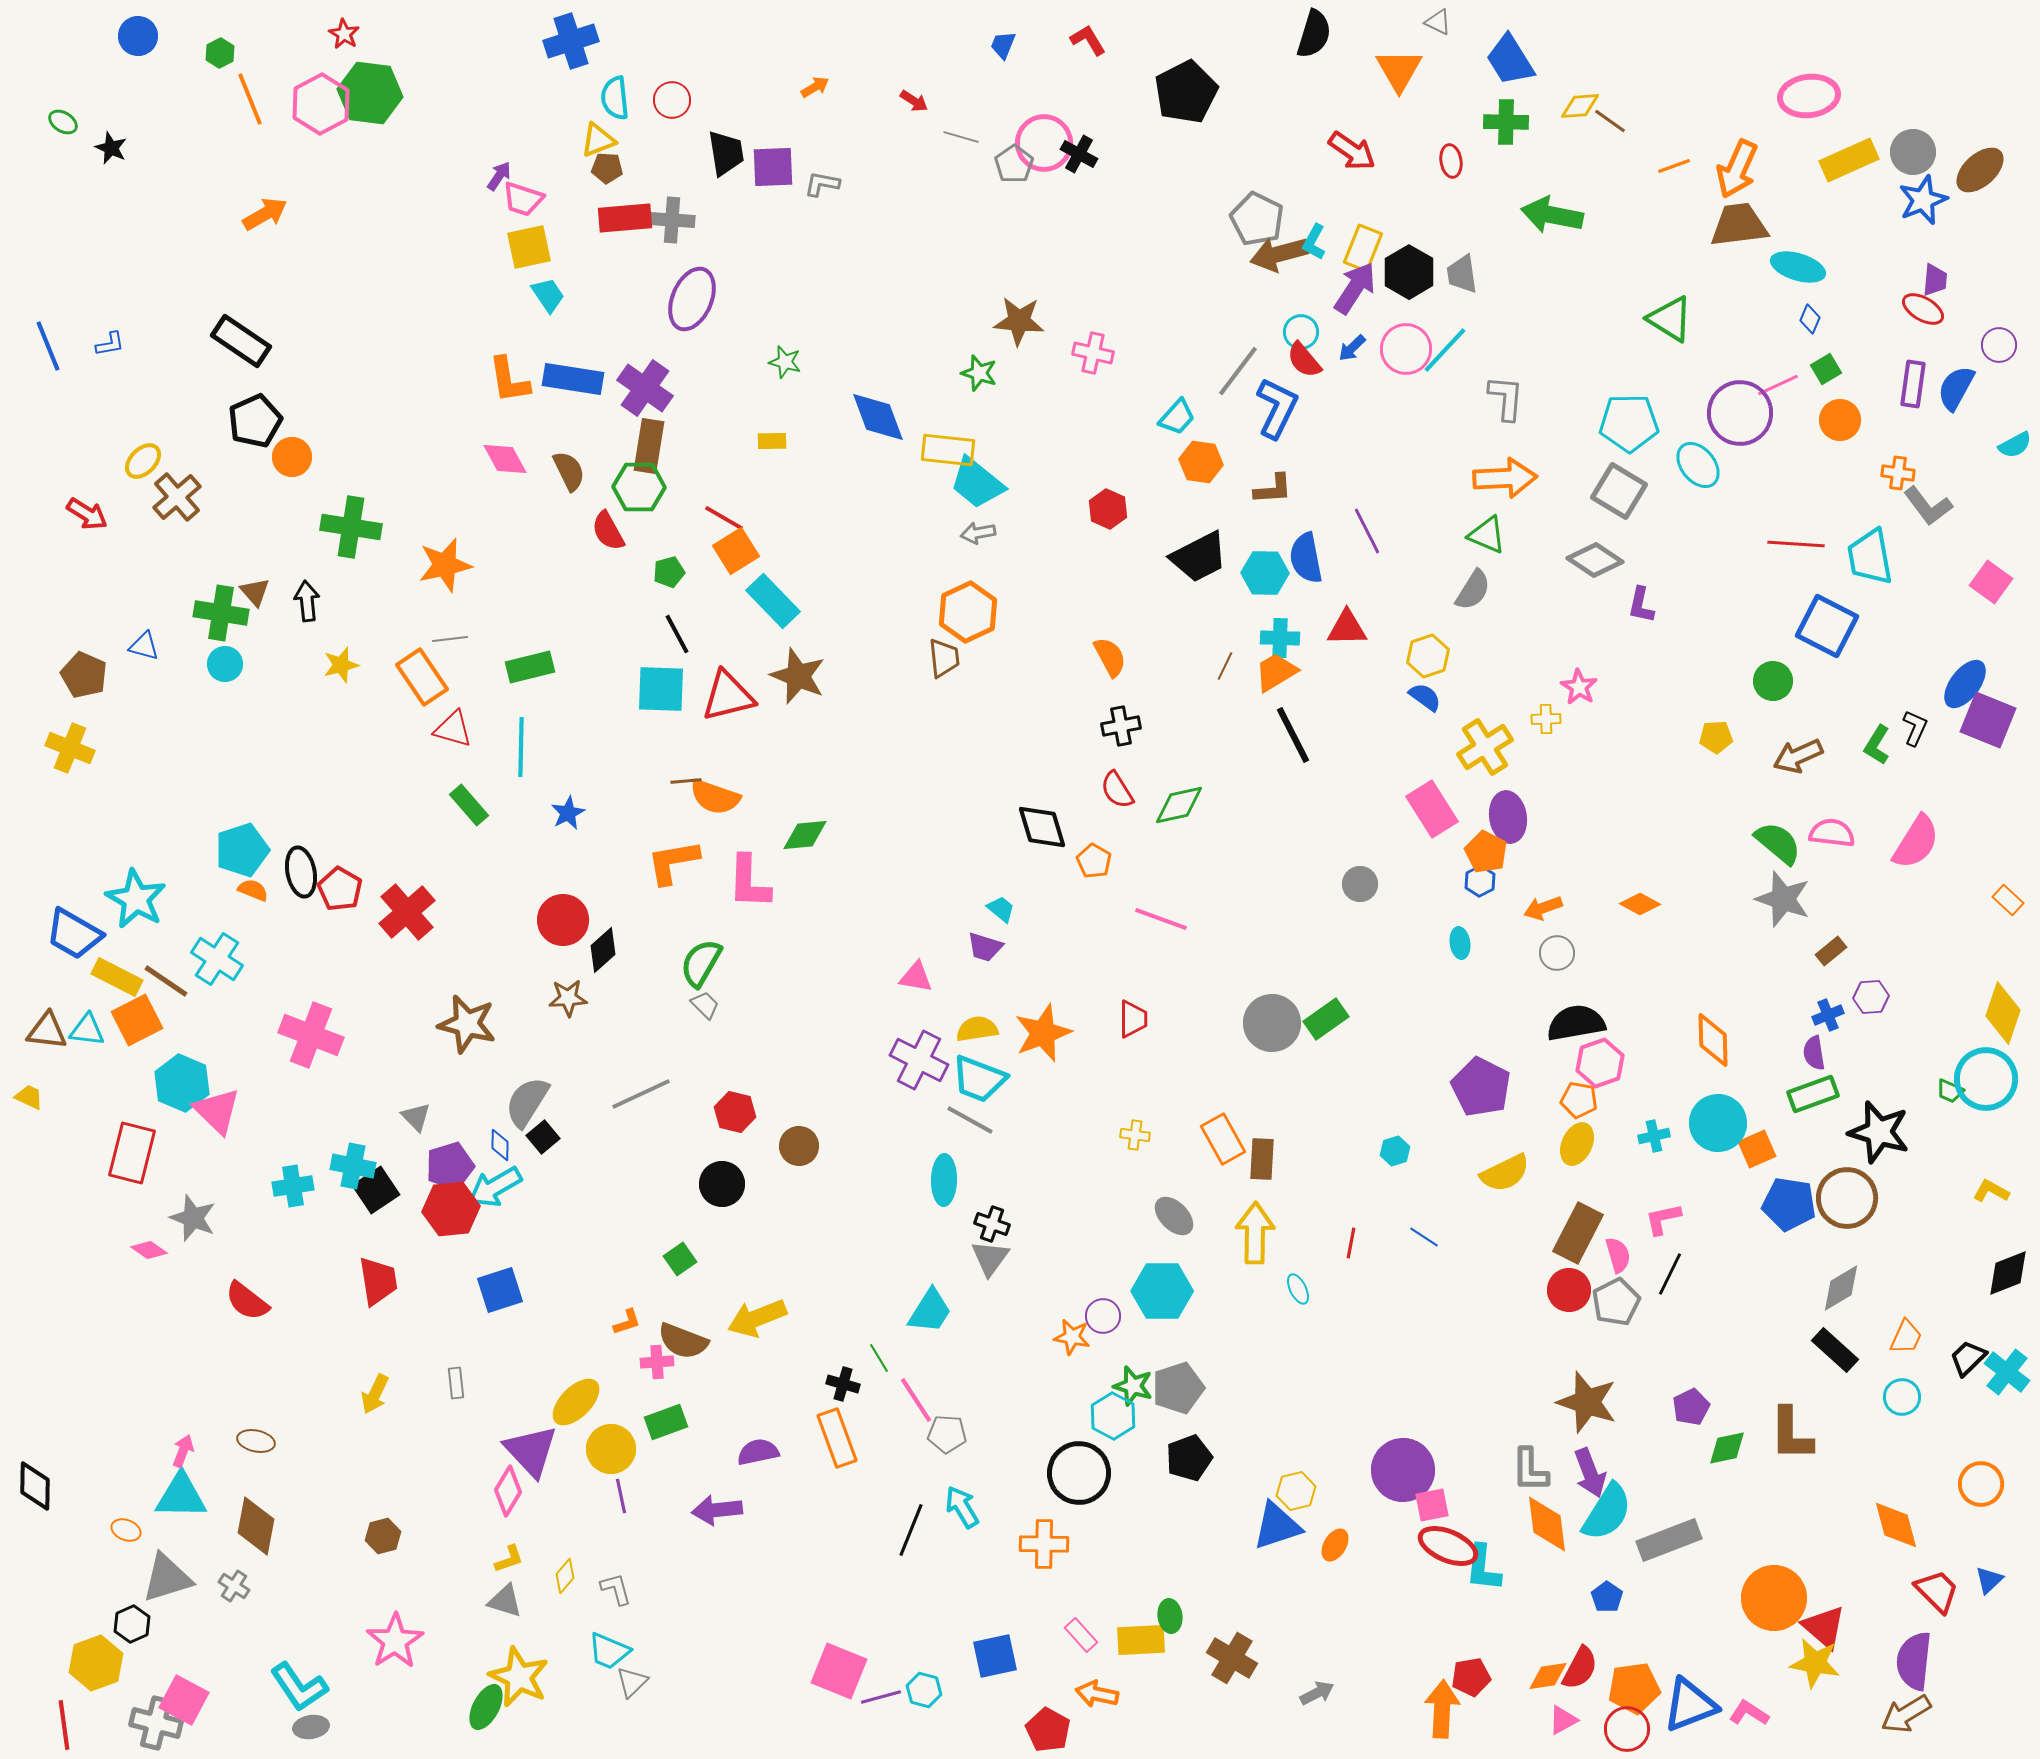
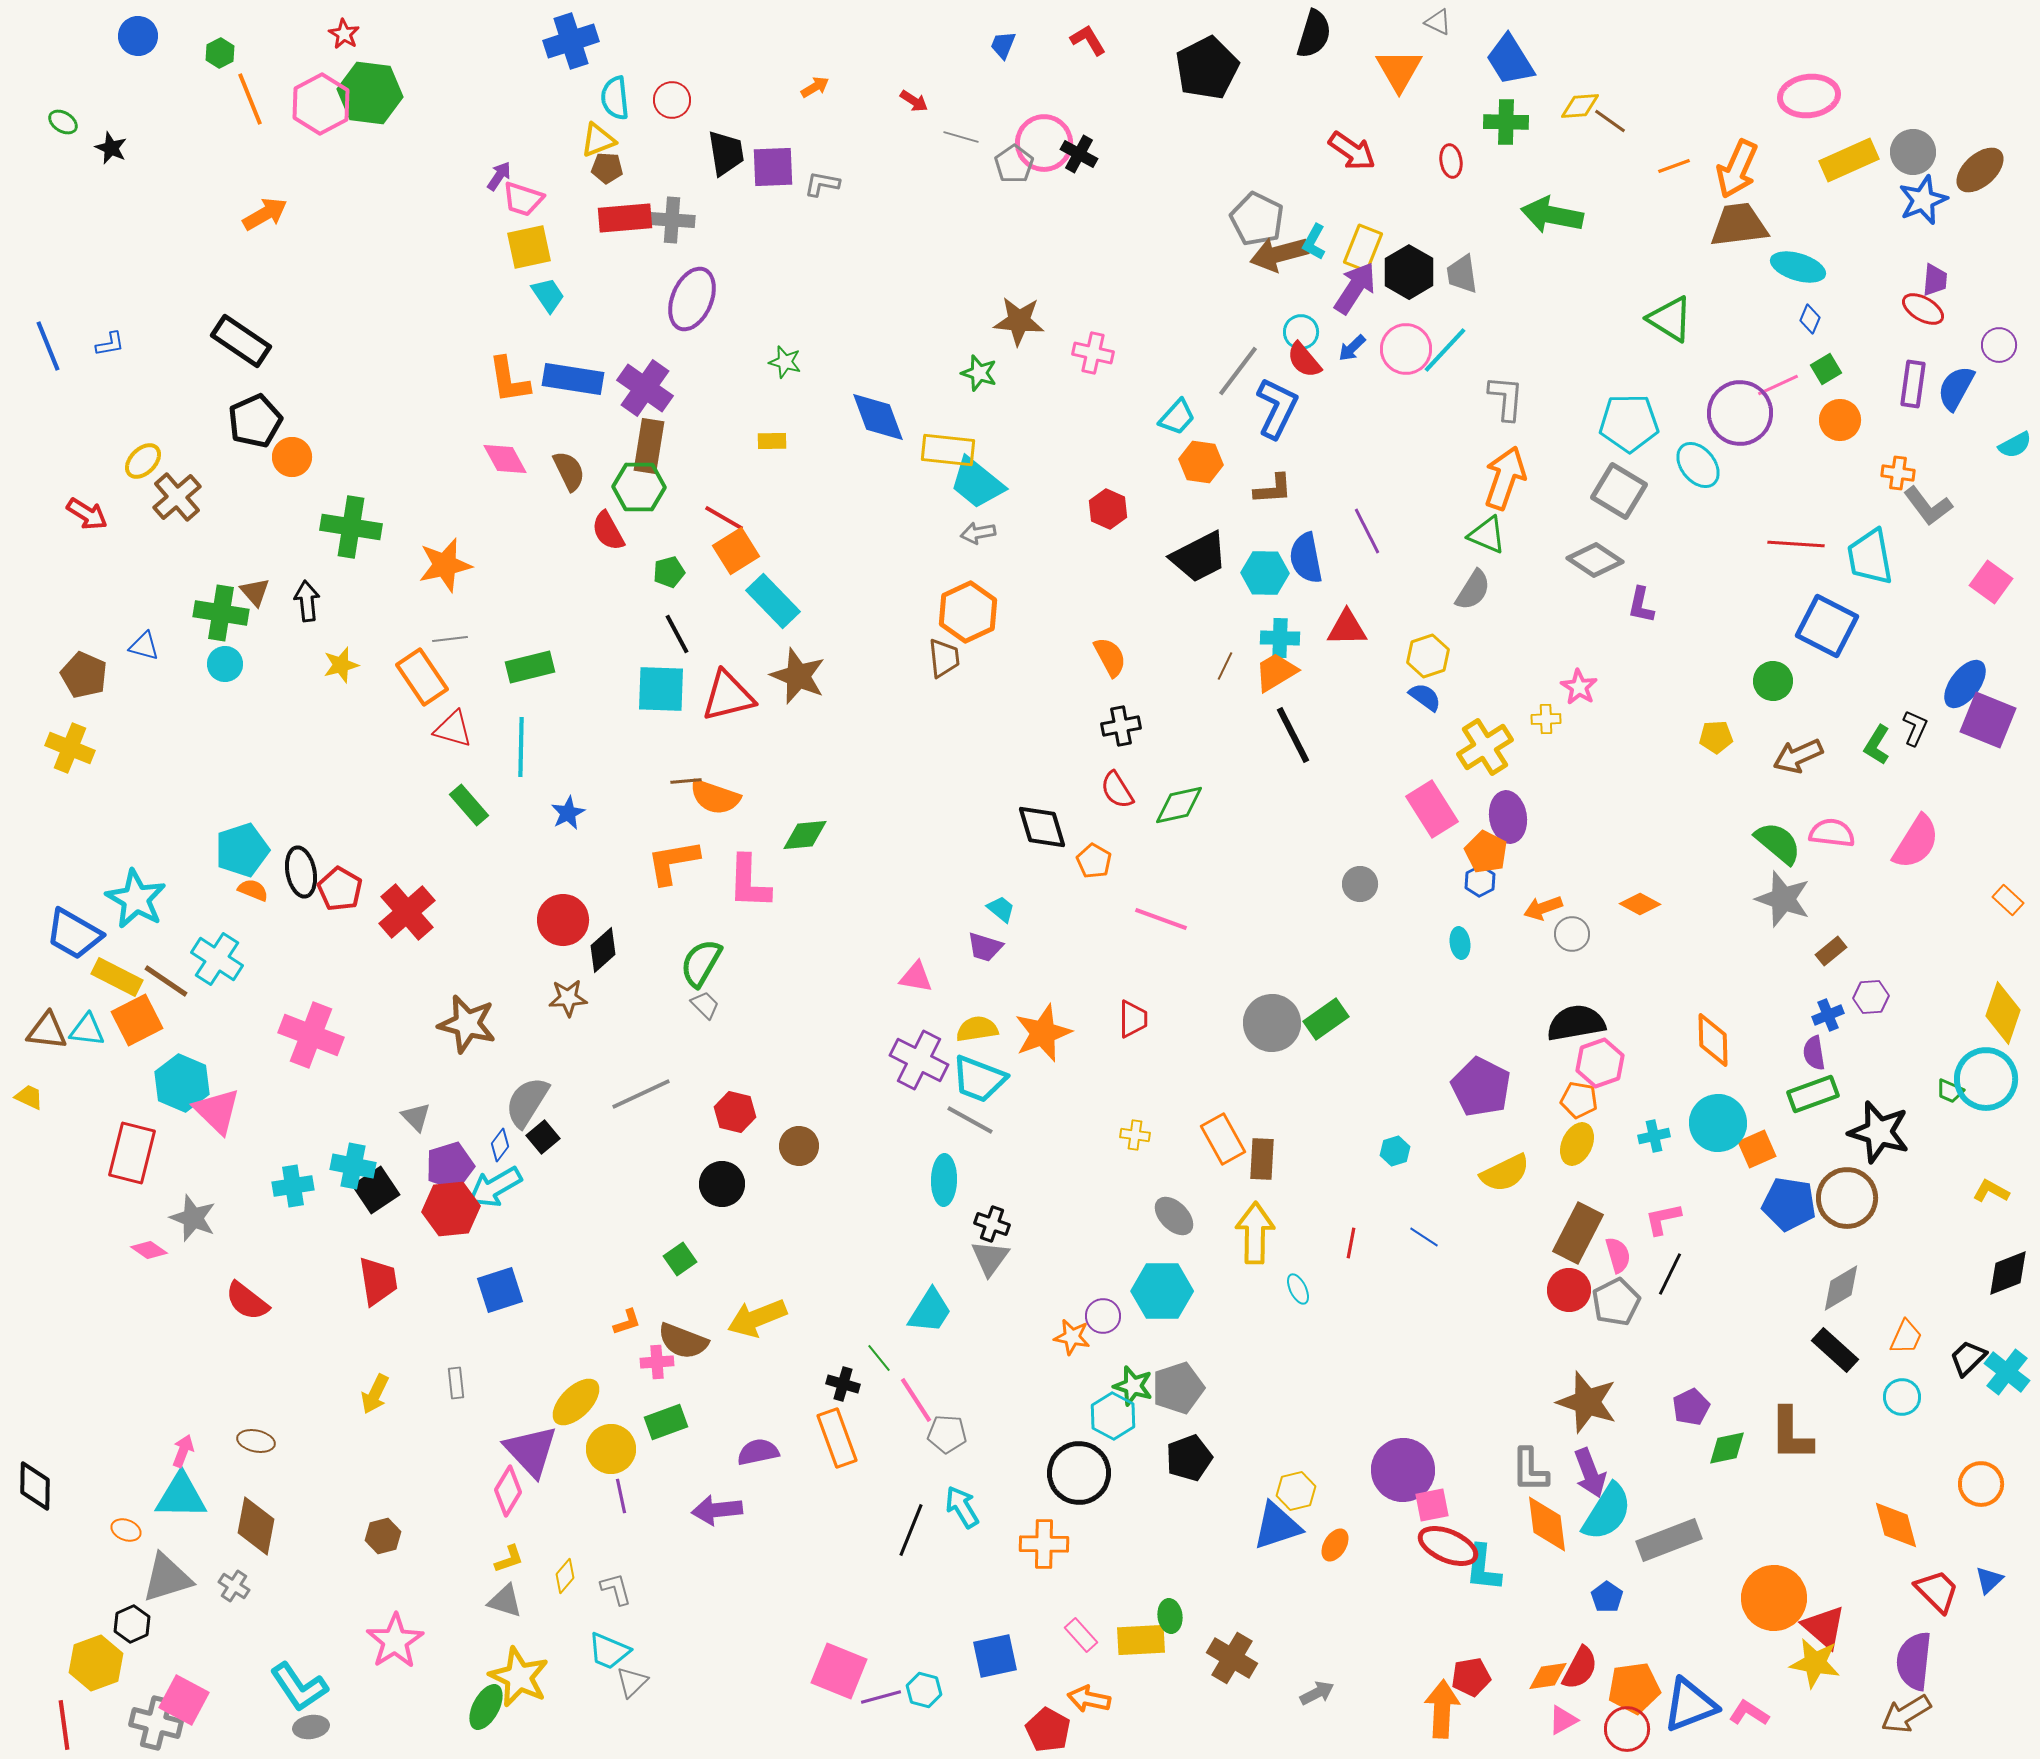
black pentagon at (1186, 92): moved 21 px right, 24 px up
orange arrow at (1505, 478): rotated 68 degrees counterclockwise
gray circle at (1557, 953): moved 15 px right, 19 px up
blue diamond at (500, 1145): rotated 36 degrees clockwise
green line at (879, 1358): rotated 8 degrees counterclockwise
orange arrow at (1097, 1694): moved 8 px left, 5 px down
